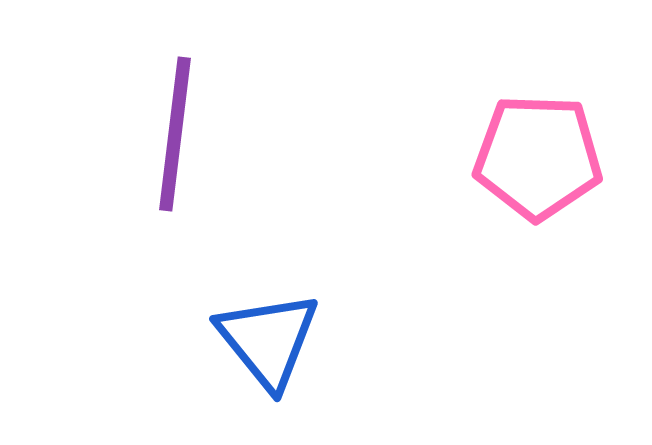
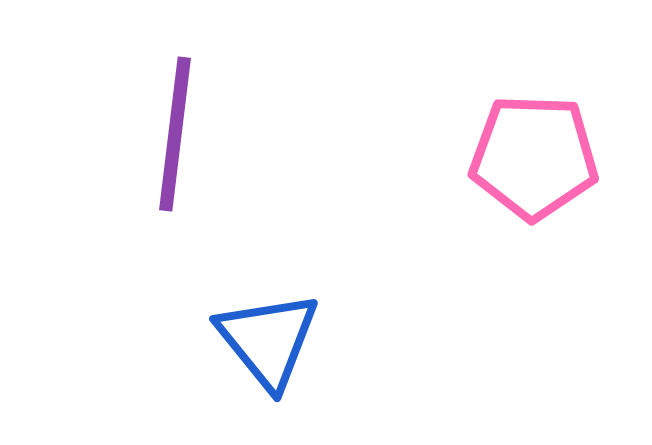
pink pentagon: moved 4 px left
